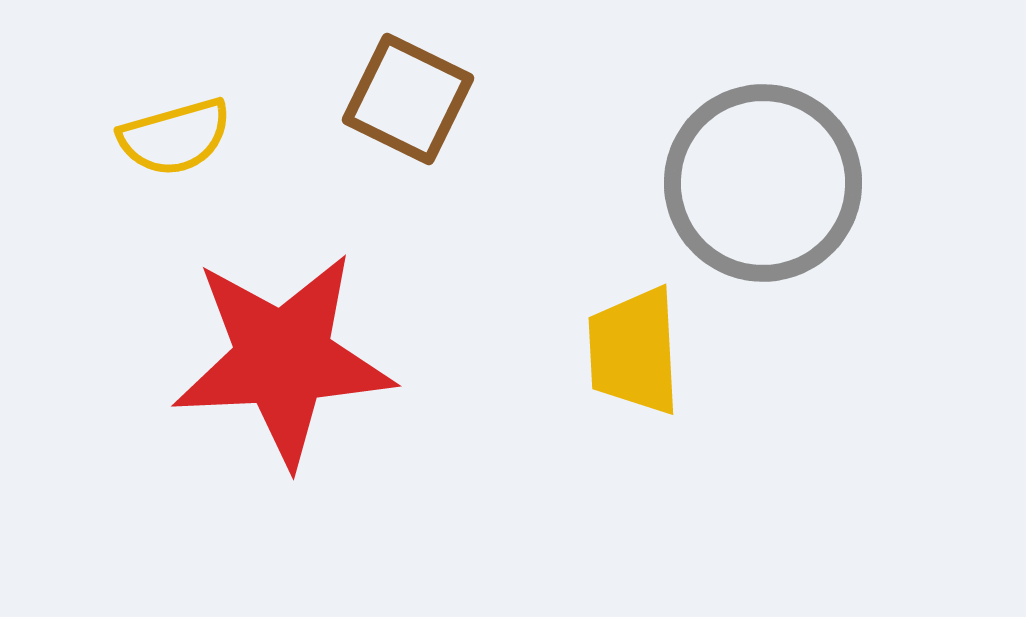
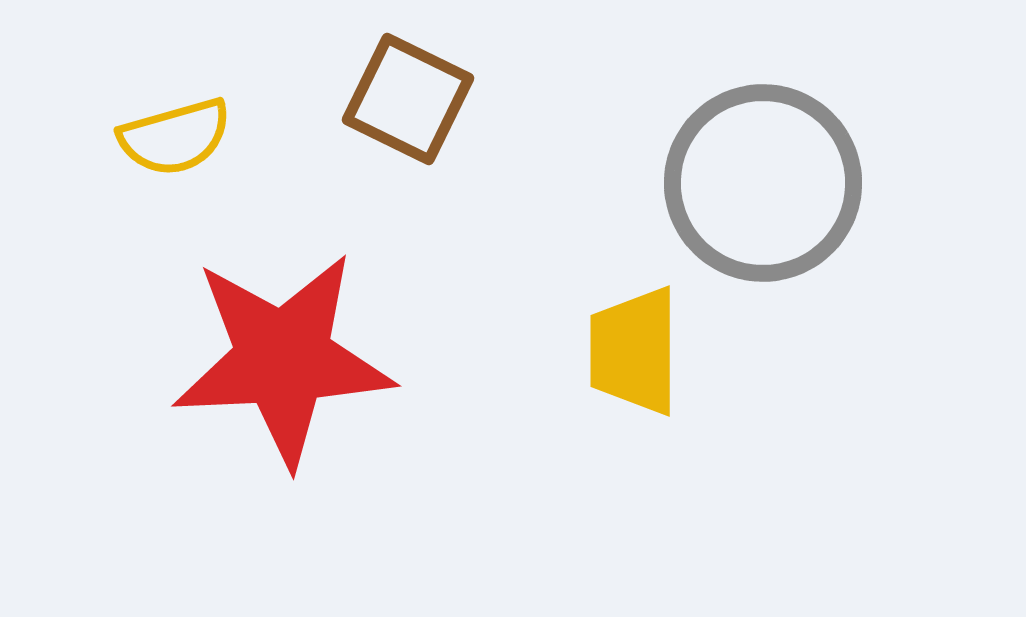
yellow trapezoid: rotated 3 degrees clockwise
